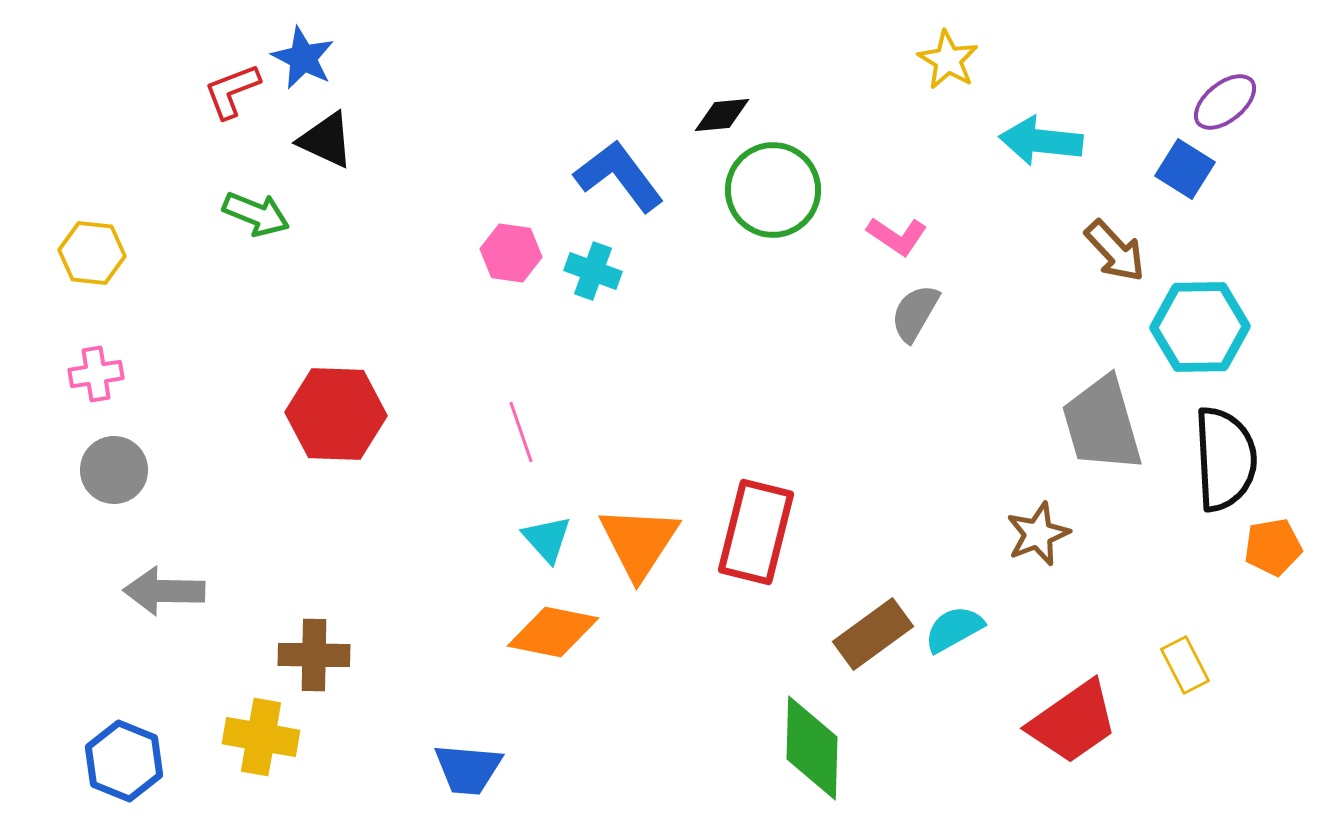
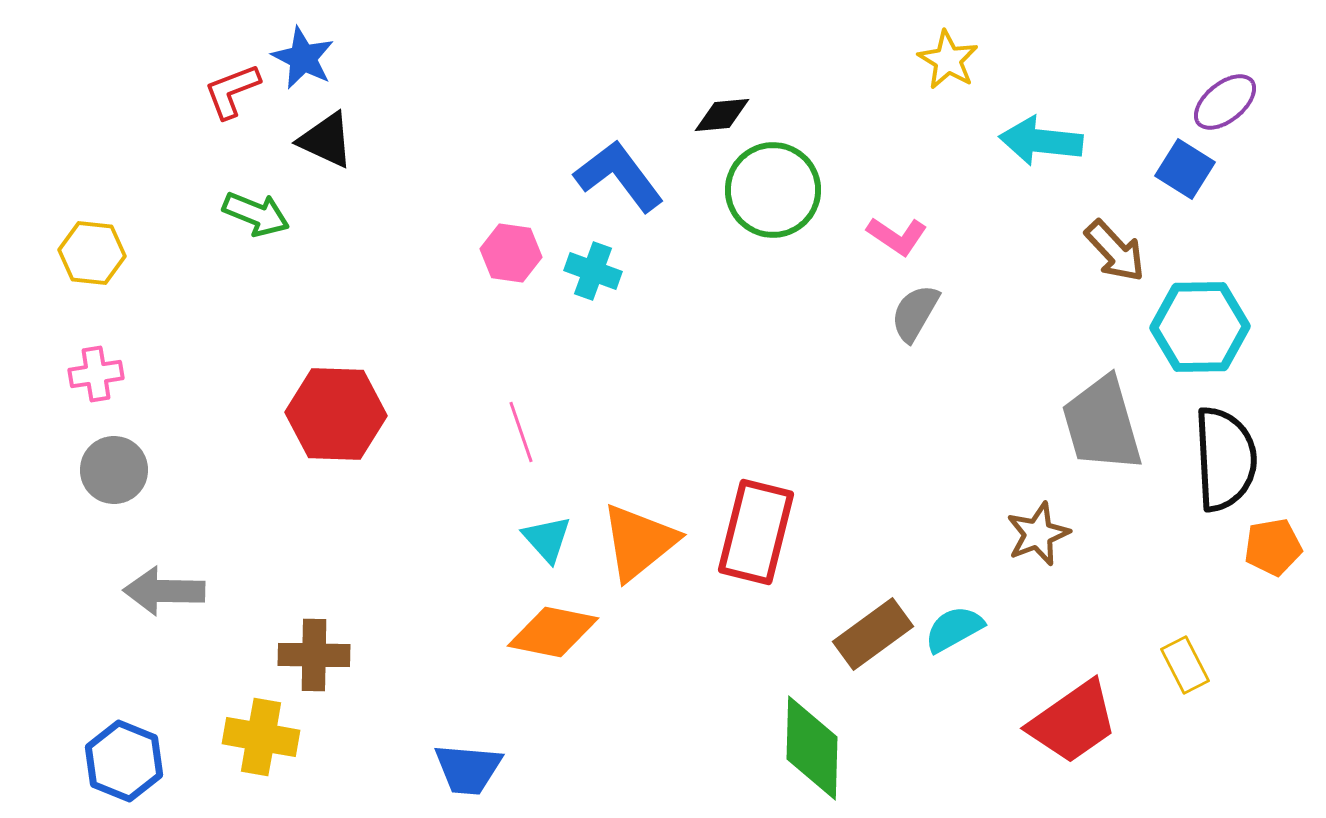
orange triangle: rotated 18 degrees clockwise
